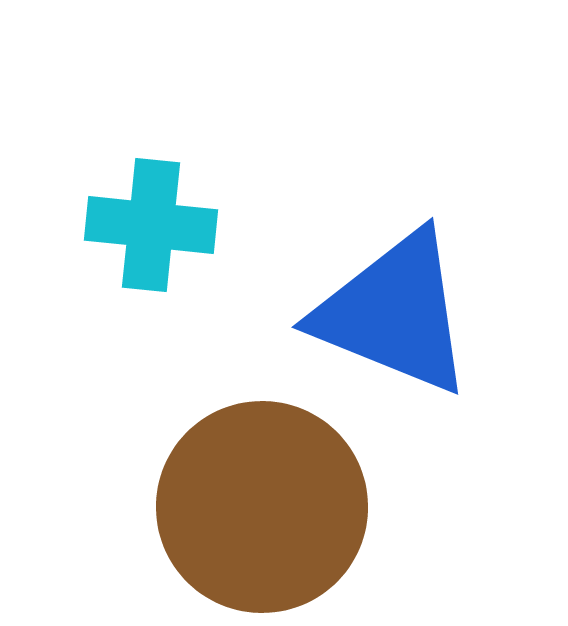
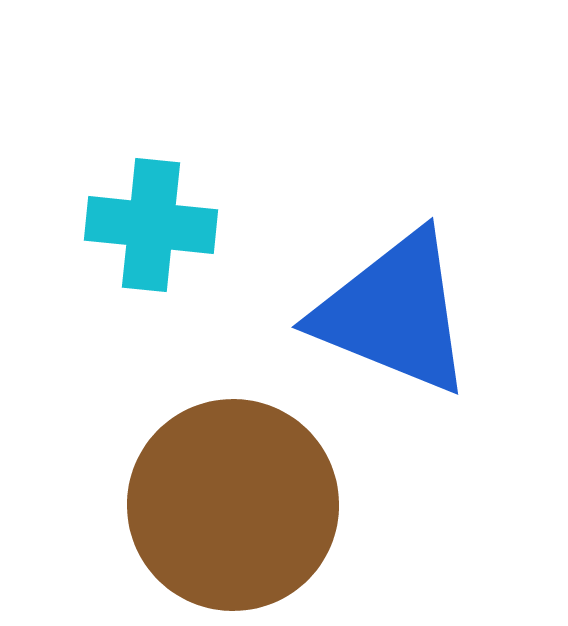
brown circle: moved 29 px left, 2 px up
